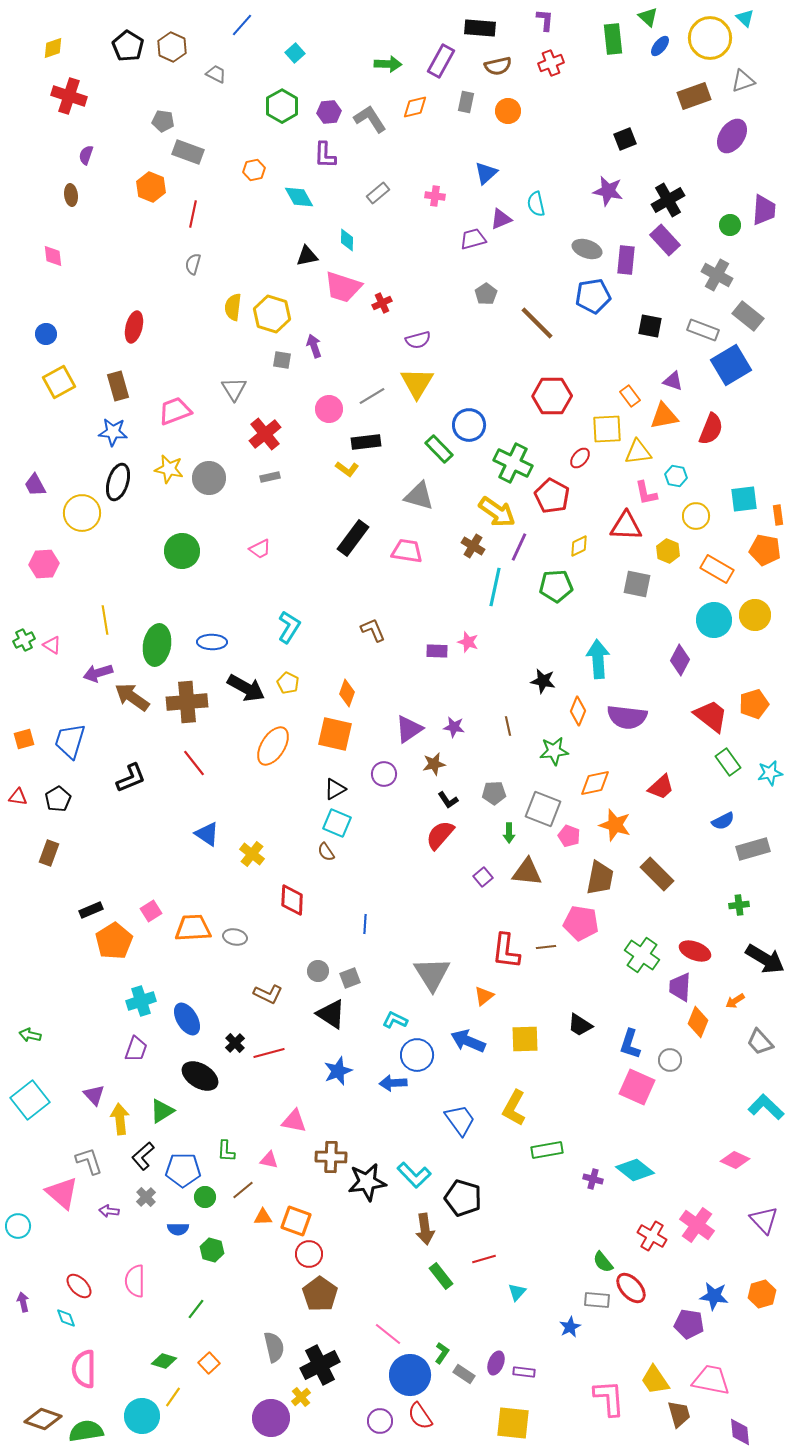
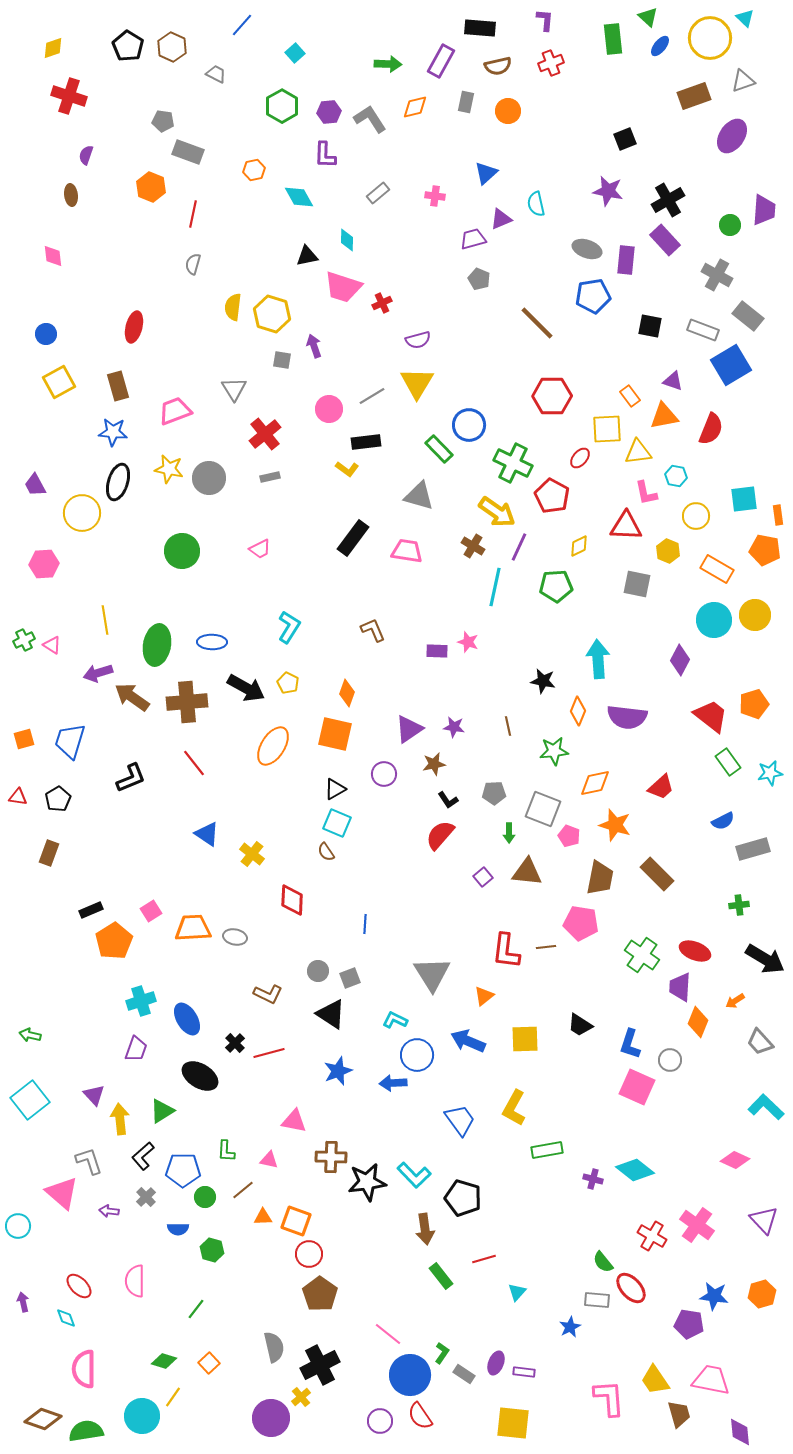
gray pentagon at (486, 294): moved 7 px left, 15 px up; rotated 15 degrees counterclockwise
